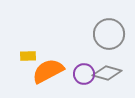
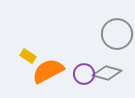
gray circle: moved 8 px right
yellow rectangle: rotated 35 degrees clockwise
